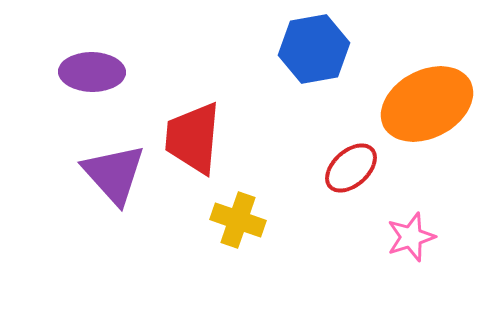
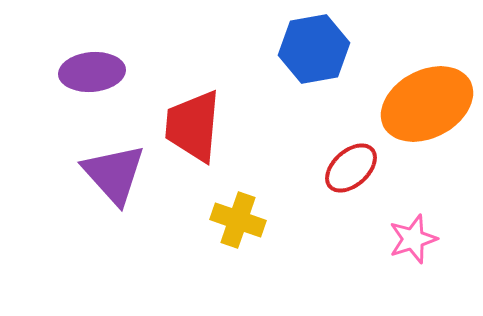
purple ellipse: rotated 6 degrees counterclockwise
red trapezoid: moved 12 px up
pink star: moved 2 px right, 2 px down
